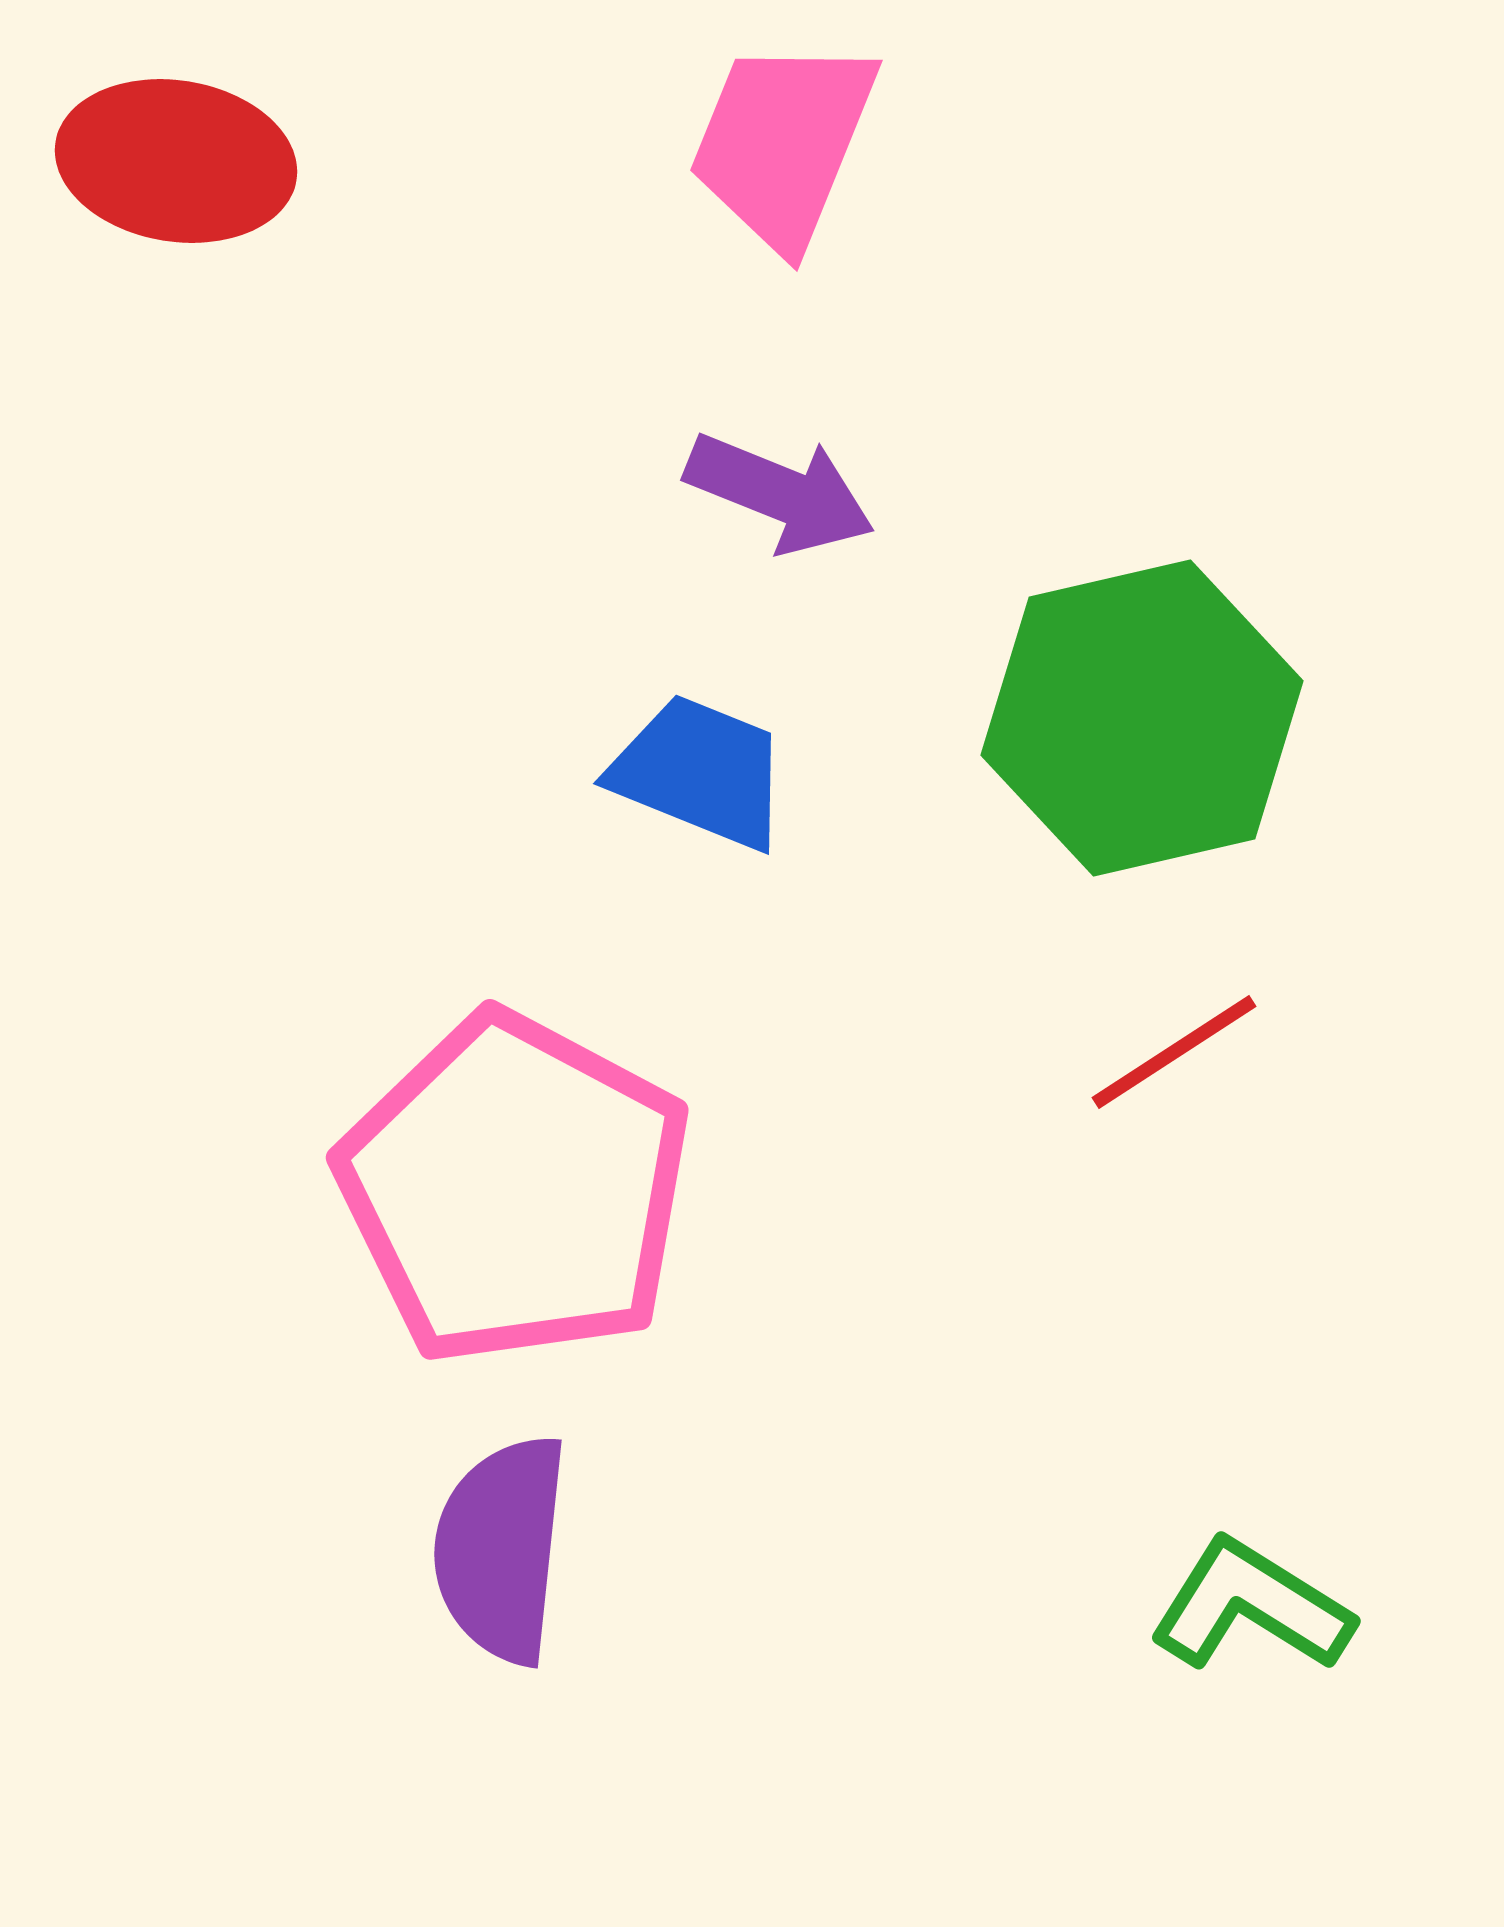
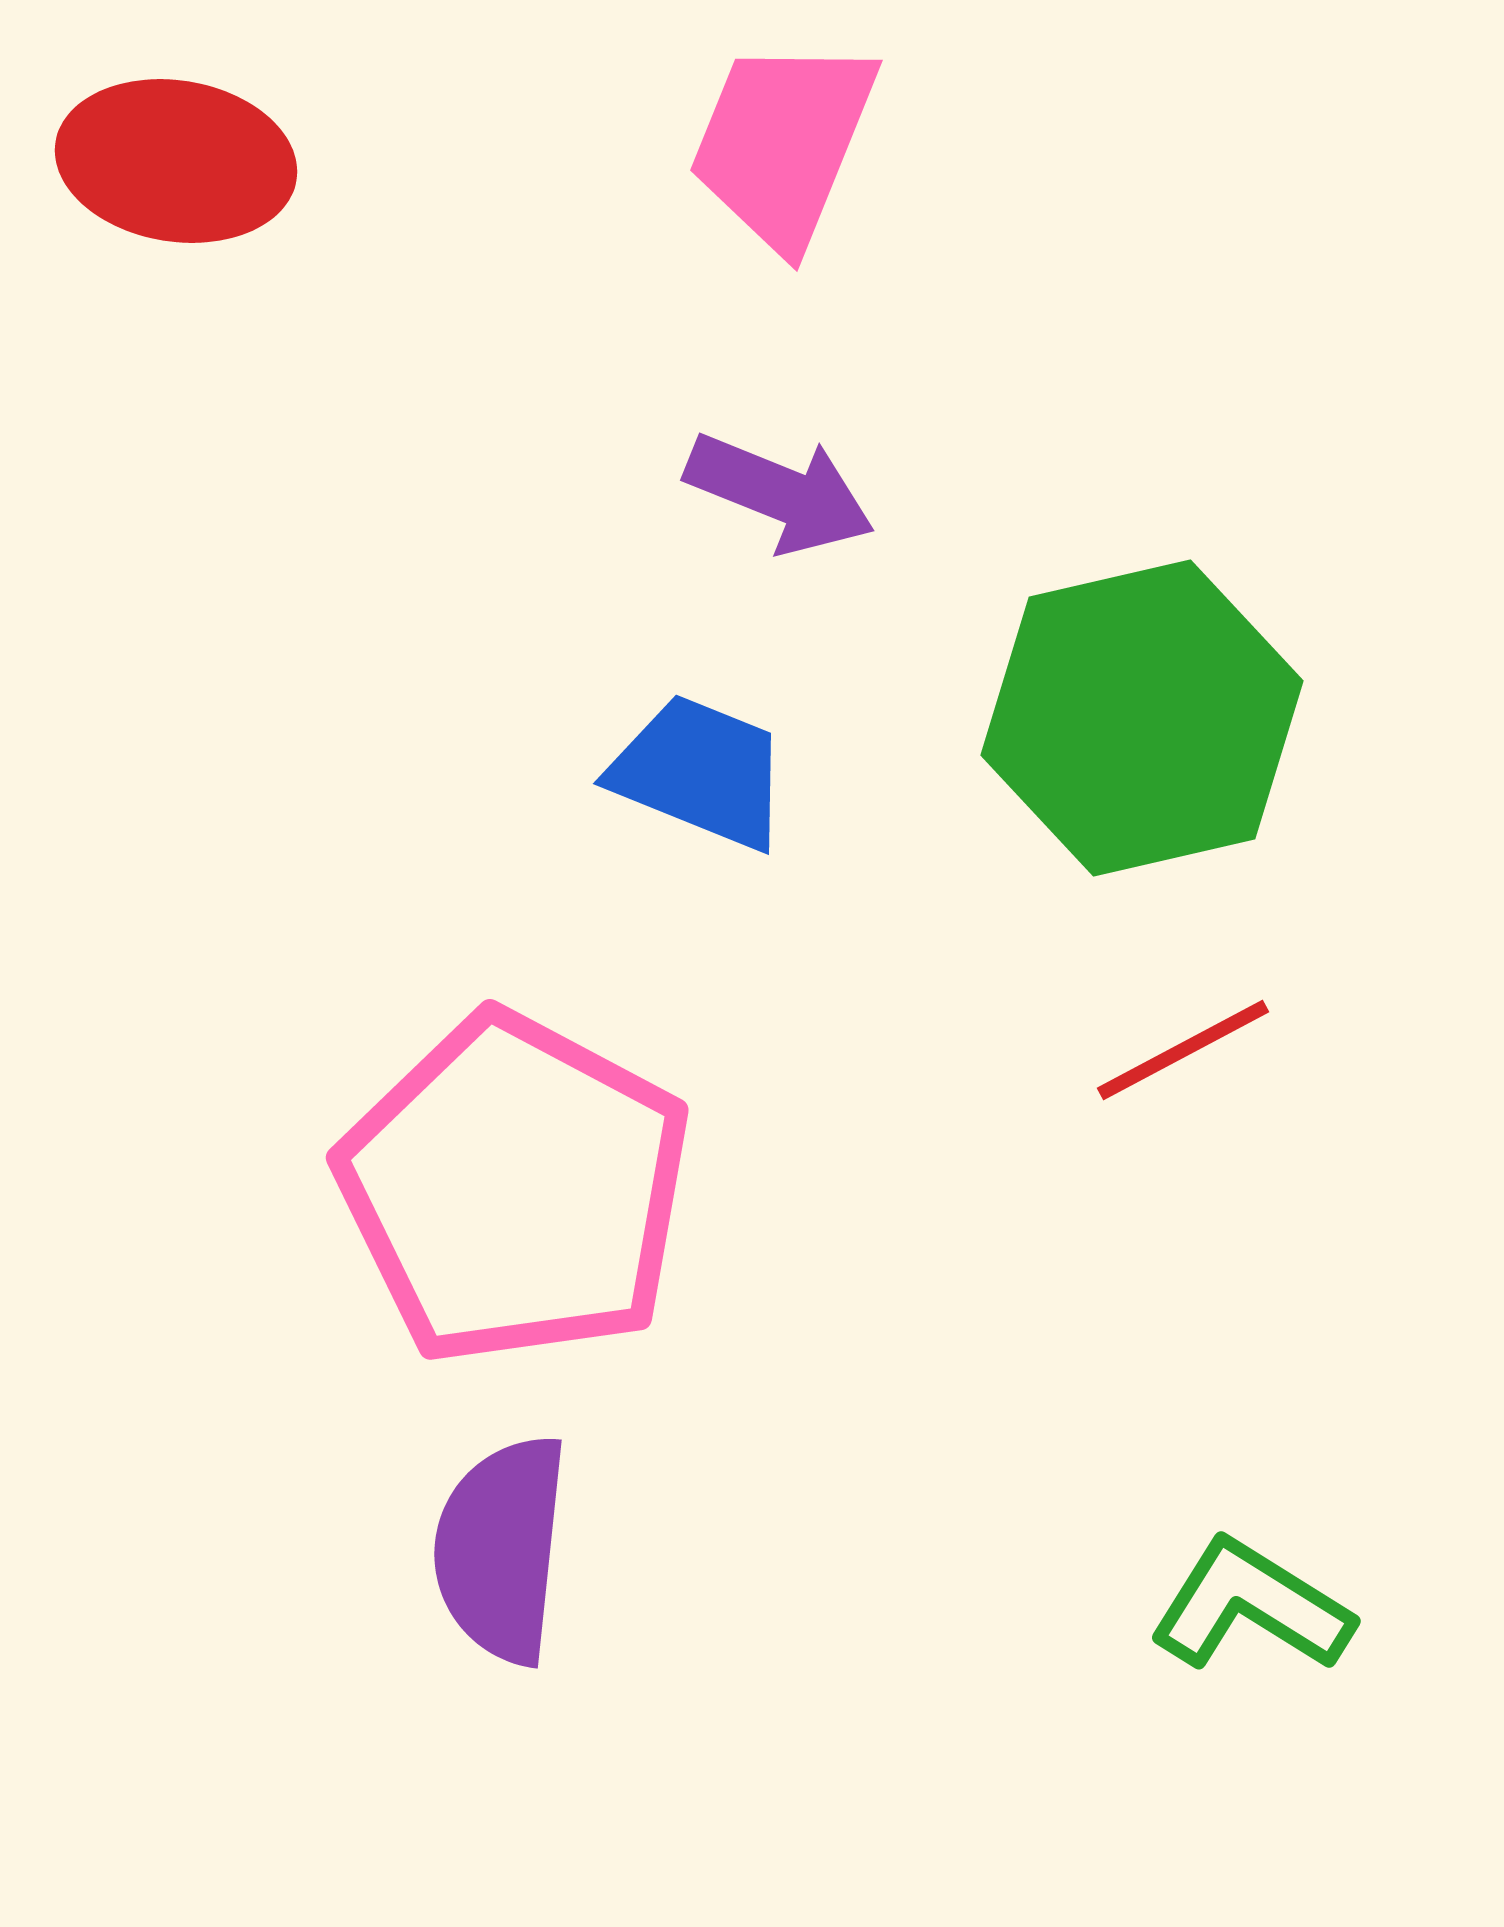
red line: moved 9 px right, 2 px up; rotated 5 degrees clockwise
